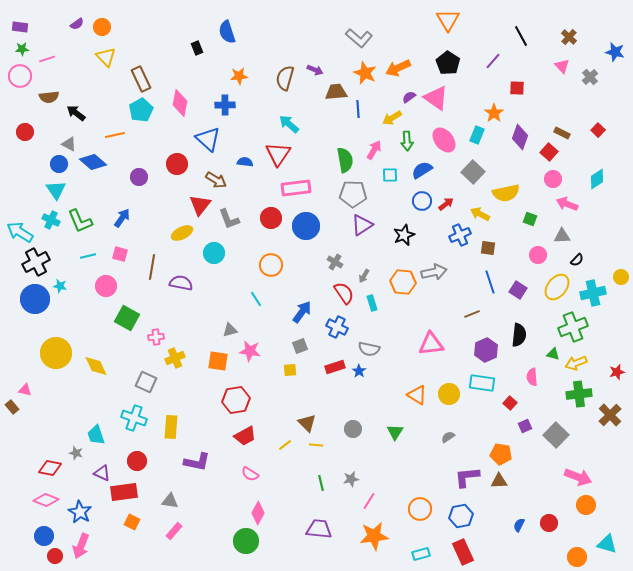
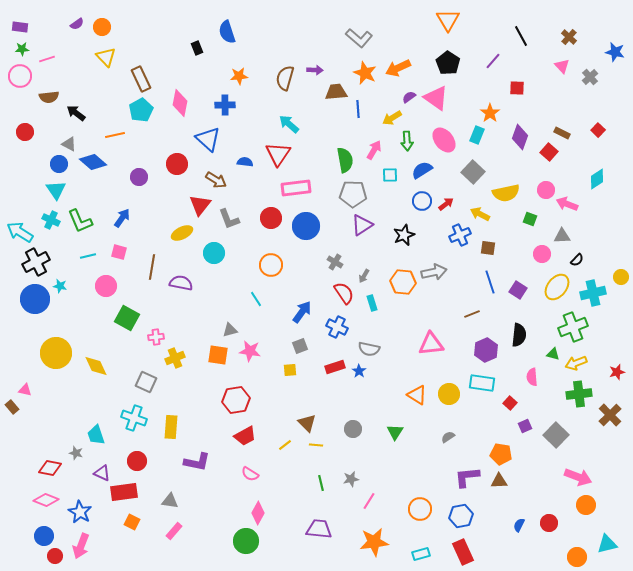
purple arrow at (315, 70): rotated 21 degrees counterclockwise
orange star at (494, 113): moved 4 px left
pink circle at (553, 179): moved 7 px left, 11 px down
pink square at (120, 254): moved 1 px left, 2 px up
pink circle at (538, 255): moved 4 px right, 1 px up
orange square at (218, 361): moved 6 px up
orange star at (374, 536): moved 6 px down
cyan triangle at (607, 544): rotated 30 degrees counterclockwise
